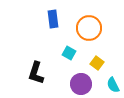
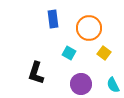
yellow square: moved 7 px right, 10 px up
